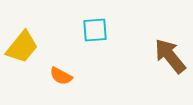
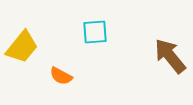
cyan square: moved 2 px down
